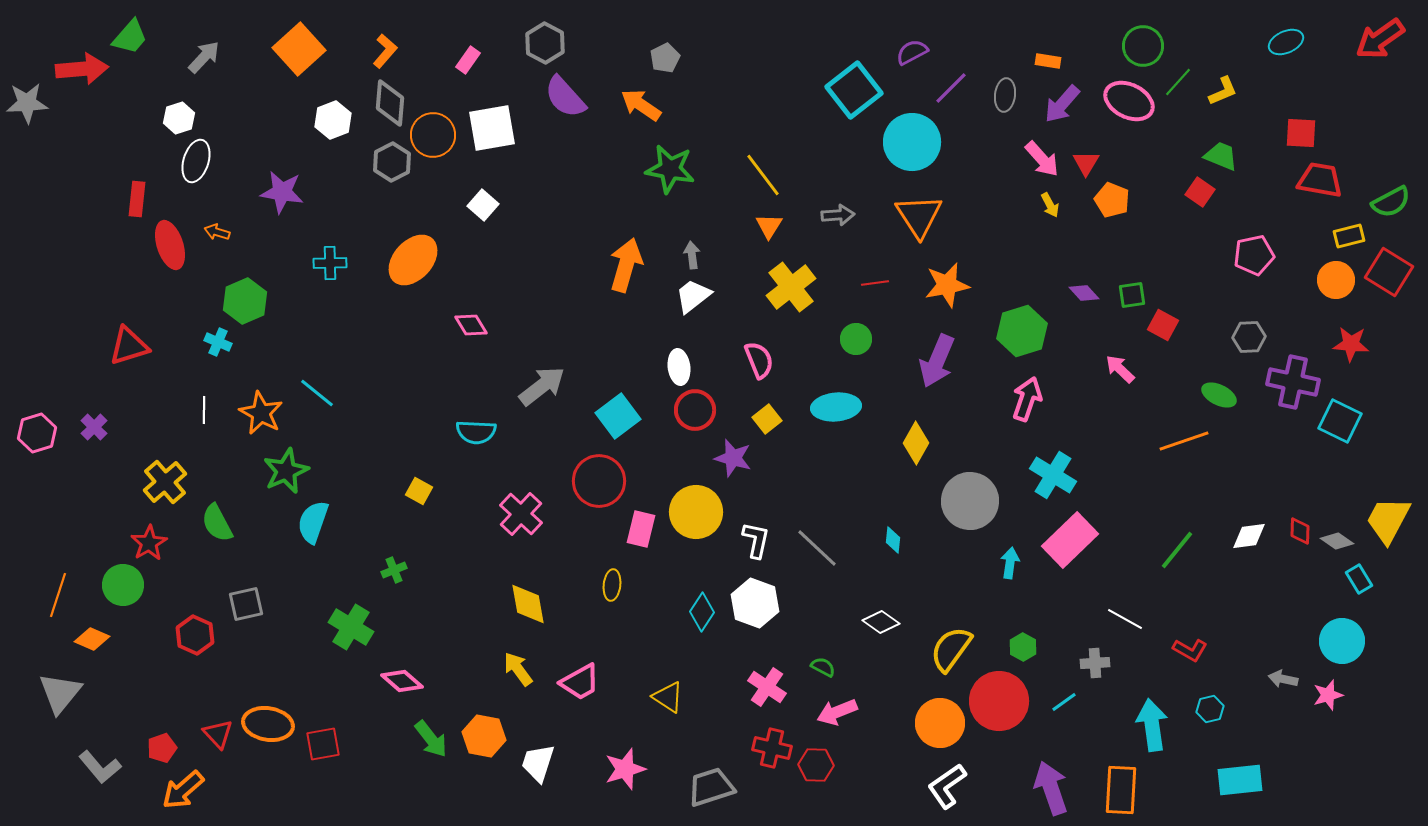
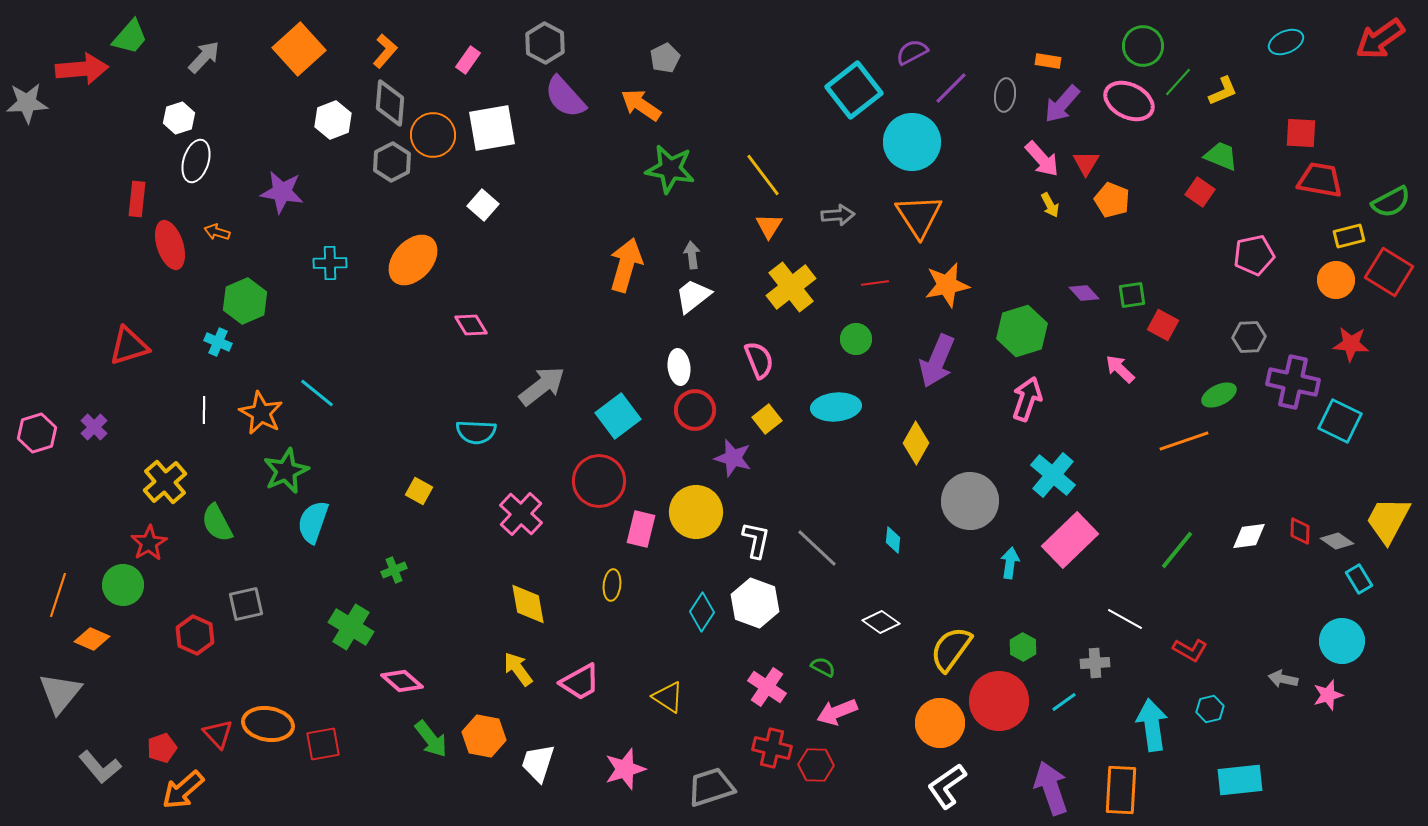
green ellipse at (1219, 395): rotated 52 degrees counterclockwise
cyan cross at (1053, 475): rotated 9 degrees clockwise
